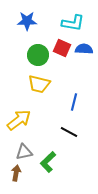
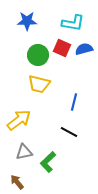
blue semicircle: rotated 18 degrees counterclockwise
brown arrow: moved 1 px right, 9 px down; rotated 49 degrees counterclockwise
